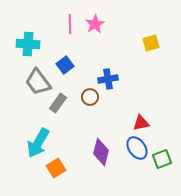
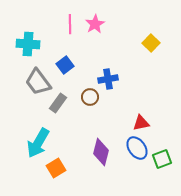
yellow square: rotated 30 degrees counterclockwise
